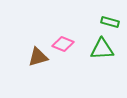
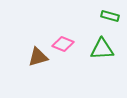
green rectangle: moved 6 px up
